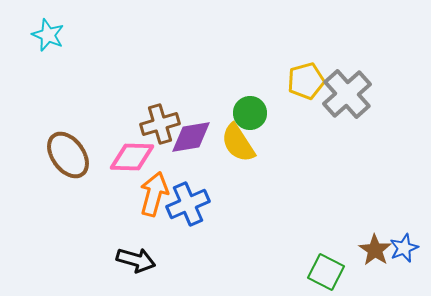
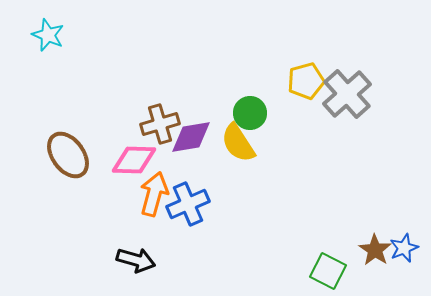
pink diamond: moved 2 px right, 3 px down
green square: moved 2 px right, 1 px up
